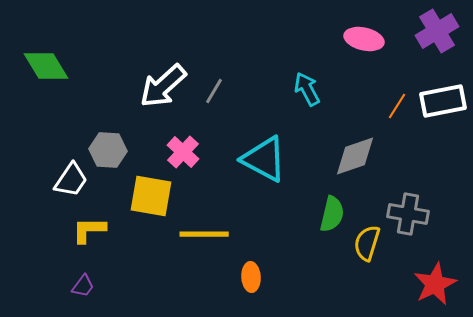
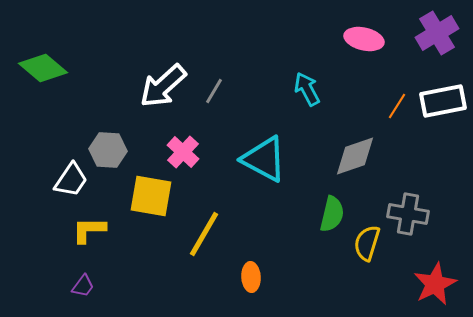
purple cross: moved 2 px down
green diamond: moved 3 px left, 2 px down; rotated 18 degrees counterclockwise
yellow line: rotated 60 degrees counterclockwise
